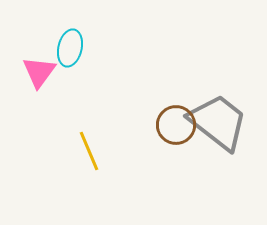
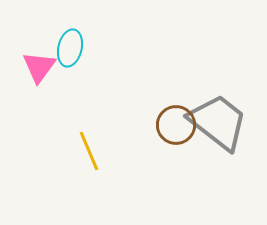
pink triangle: moved 5 px up
